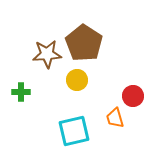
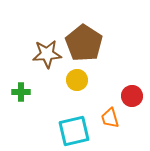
red circle: moved 1 px left
orange trapezoid: moved 5 px left
